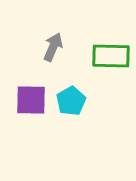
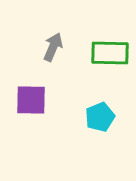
green rectangle: moved 1 px left, 3 px up
cyan pentagon: moved 29 px right, 16 px down; rotated 8 degrees clockwise
